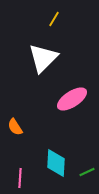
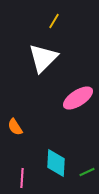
yellow line: moved 2 px down
pink ellipse: moved 6 px right, 1 px up
pink line: moved 2 px right
